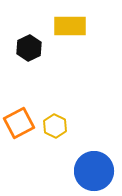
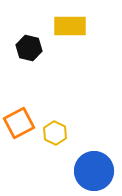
black hexagon: rotated 20 degrees counterclockwise
yellow hexagon: moved 7 px down
